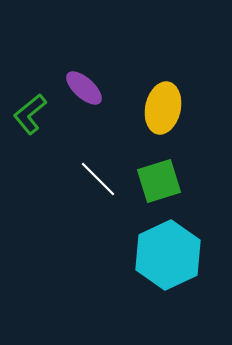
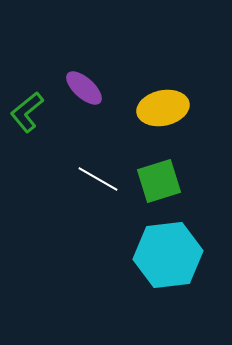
yellow ellipse: rotated 66 degrees clockwise
green L-shape: moved 3 px left, 2 px up
white line: rotated 15 degrees counterclockwise
cyan hexagon: rotated 18 degrees clockwise
